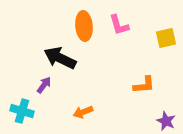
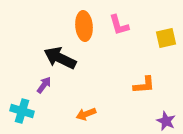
orange arrow: moved 3 px right, 2 px down
